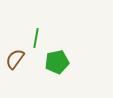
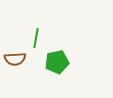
brown semicircle: rotated 130 degrees counterclockwise
